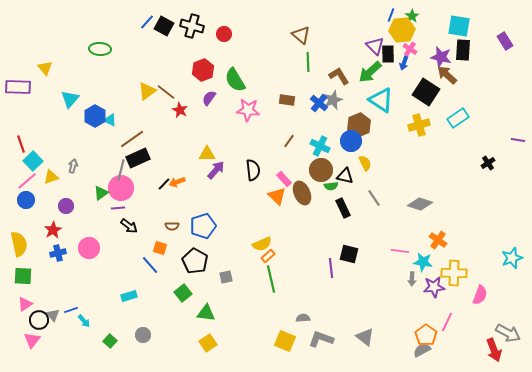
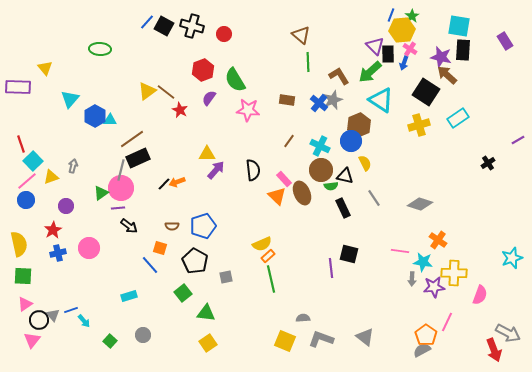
cyan triangle at (110, 120): rotated 24 degrees counterclockwise
purple line at (518, 140): rotated 40 degrees counterclockwise
